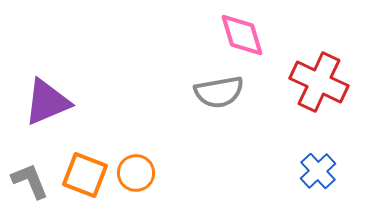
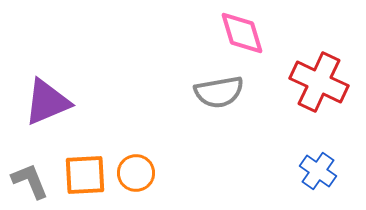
pink diamond: moved 2 px up
blue cross: rotated 12 degrees counterclockwise
orange square: rotated 24 degrees counterclockwise
